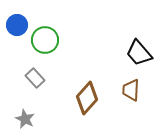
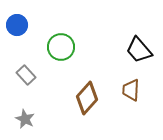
green circle: moved 16 px right, 7 px down
black trapezoid: moved 3 px up
gray rectangle: moved 9 px left, 3 px up
